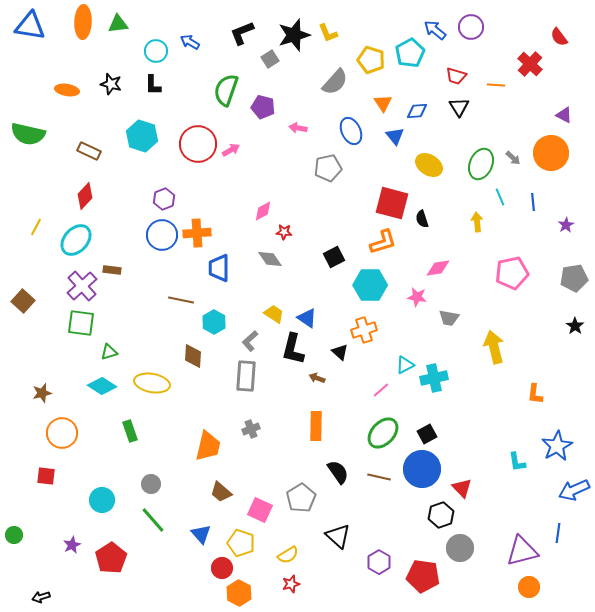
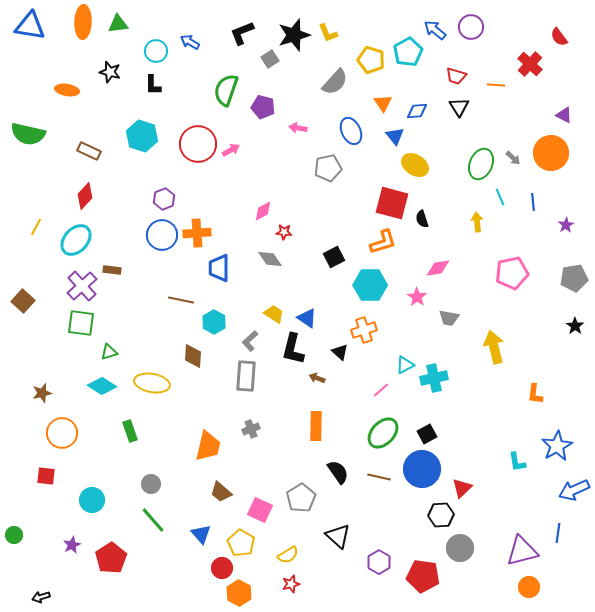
cyan pentagon at (410, 53): moved 2 px left, 1 px up
black star at (111, 84): moved 1 px left, 12 px up
yellow ellipse at (429, 165): moved 14 px left
pink star at (417, 297): rotated 24 degrees clockwise
red triangle at (462, 488): rotated 30 degrees clockwise
cyan circle at (102, 500): moved 10 px left
black hexagon at (441, 515): rotated 15 degrees clockwise
yellow pentagon at (241, 543): rotated 12 degrees clockwise
